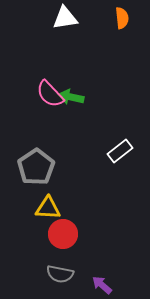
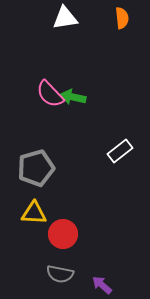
green arrow: moved 2 px right
gray pentagon: moved 1 px down; rotated 18 degrees clockwise
yellow triangle: moved 14 px left, 5 px down
